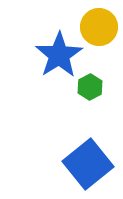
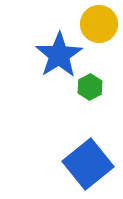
yellow circle: moved 3 px up
